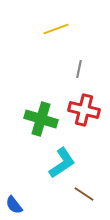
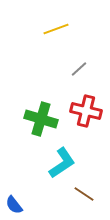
gray line: rotated 36 degrees clockwise
red cross: moved 2 px right, 1 px down
